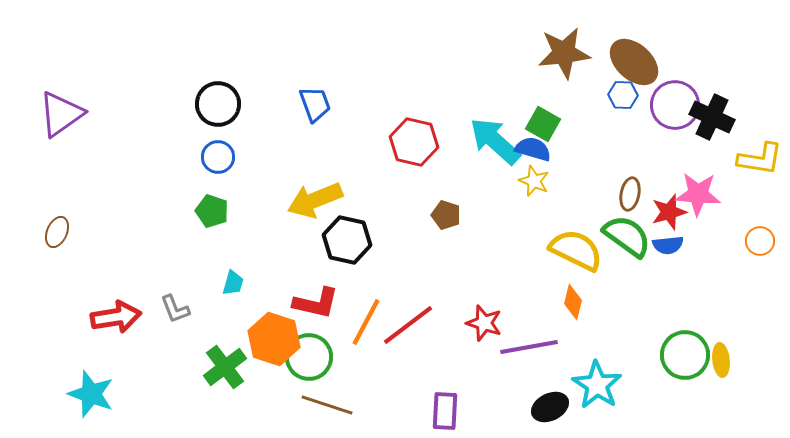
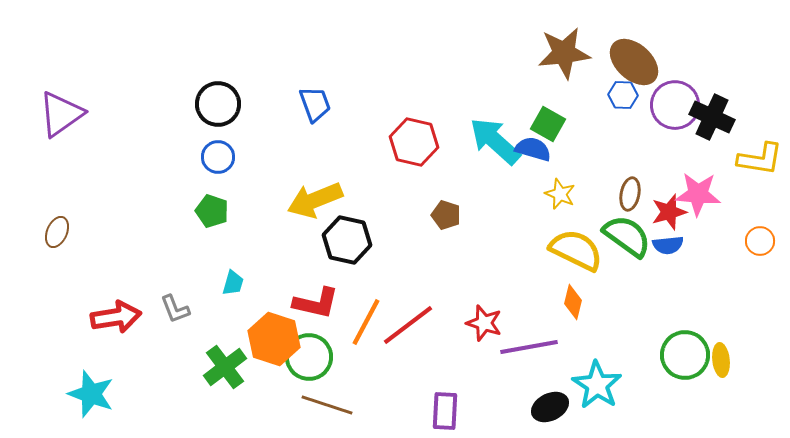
green square at (543, 124): moved 5 px right
yellow star at (534, 181): moved 26 px right, 13 px down
